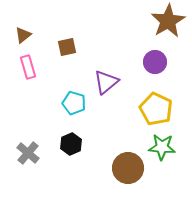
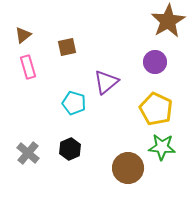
black hexagon: moved 1 px left, 5 px down
